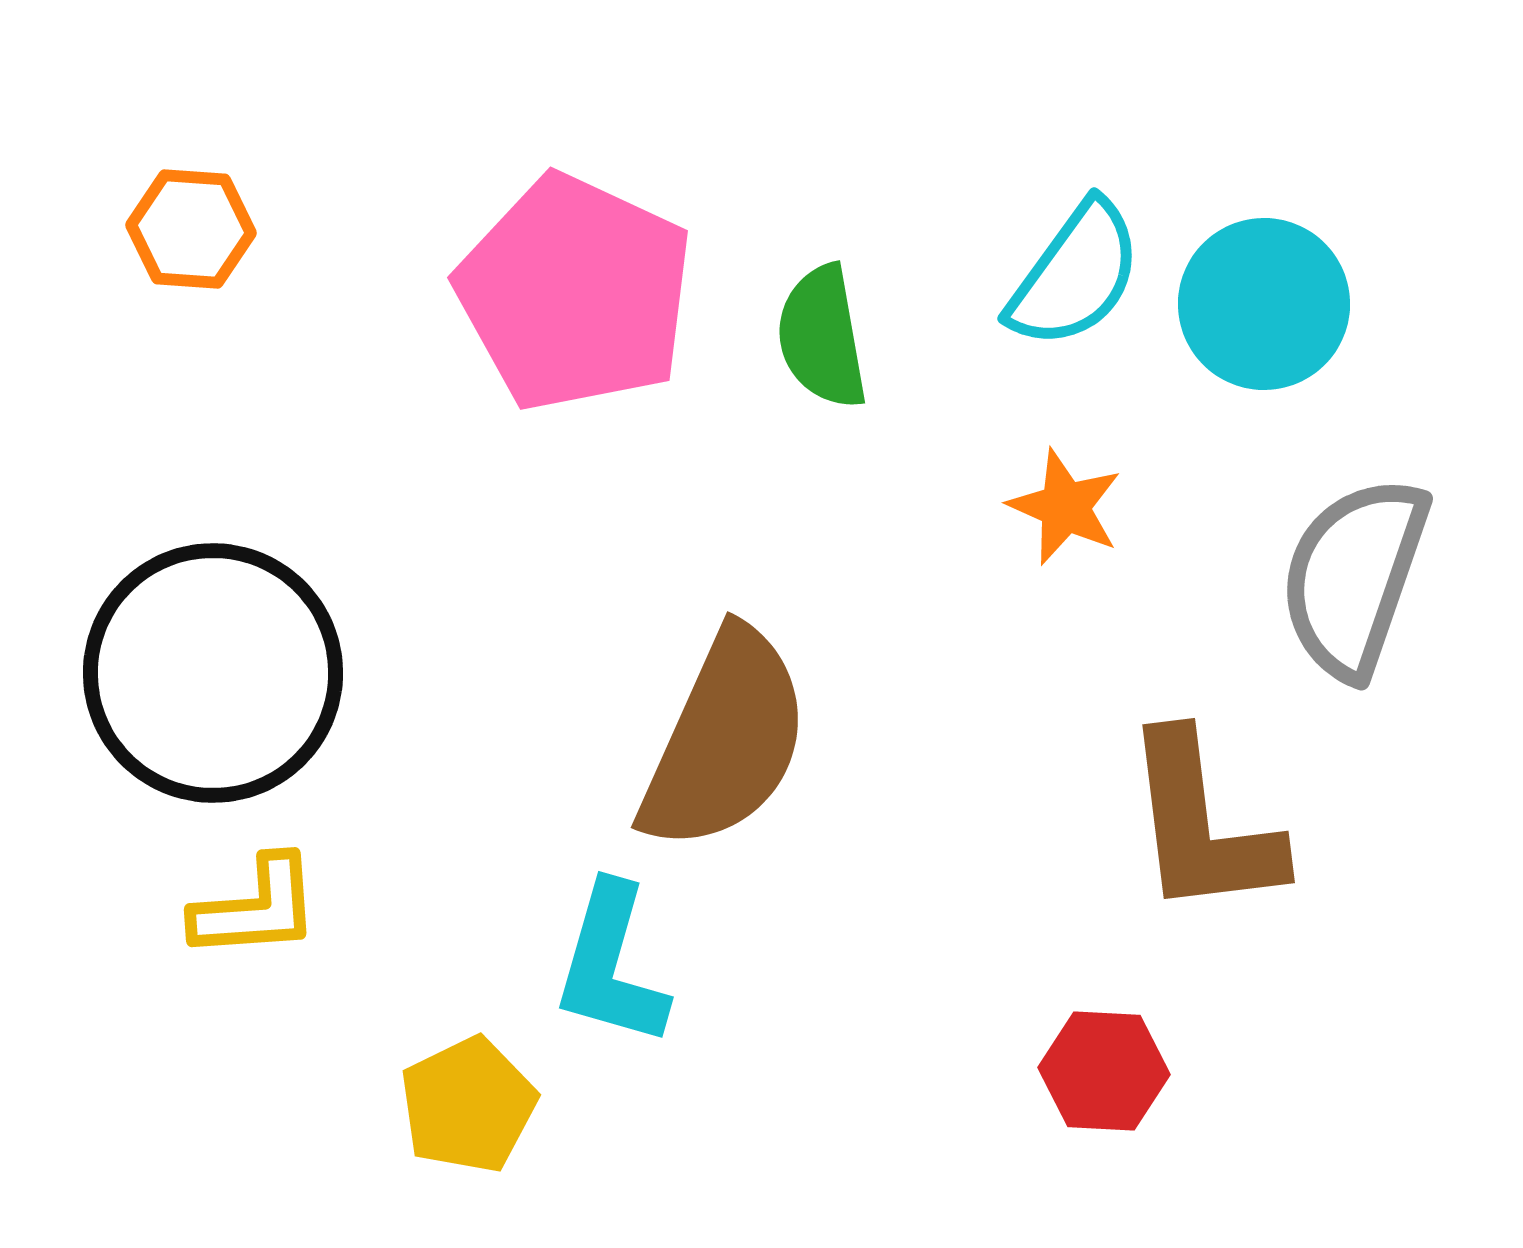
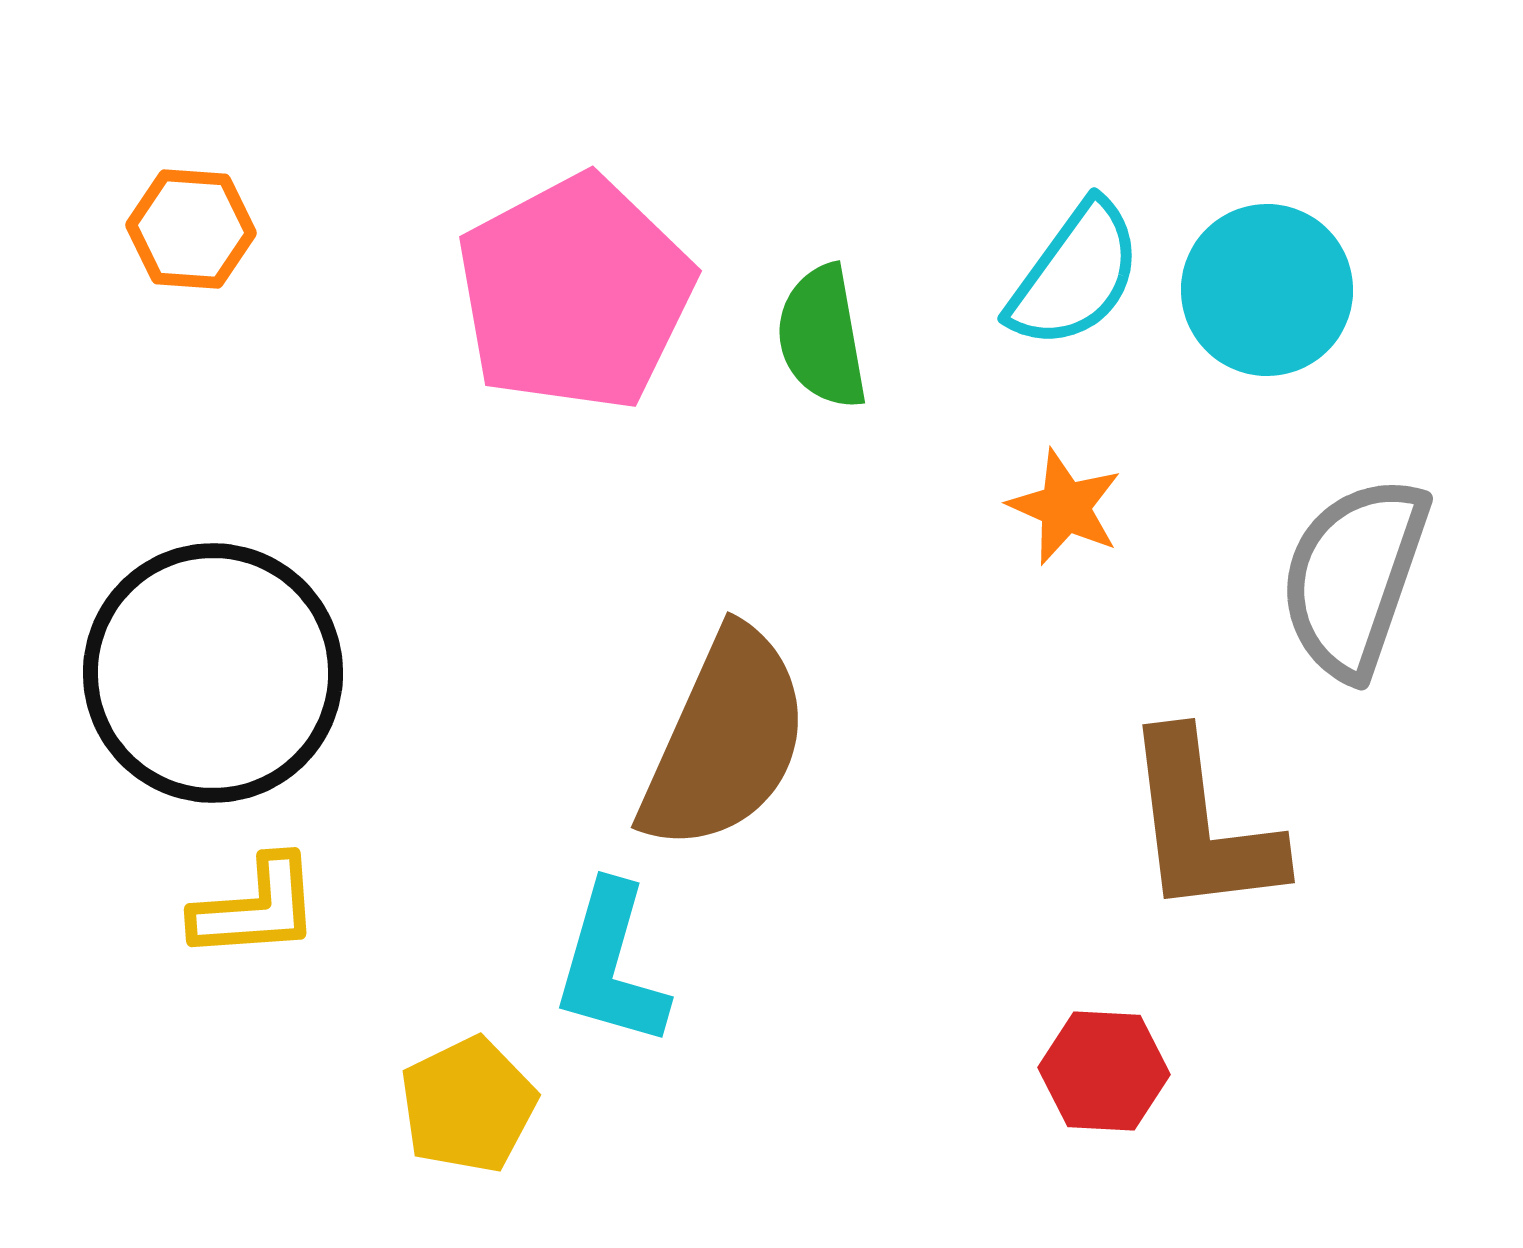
pink pentagon: rotated 19 degrees clockwise
cyan circle: moved 3 px right, 14 px up
